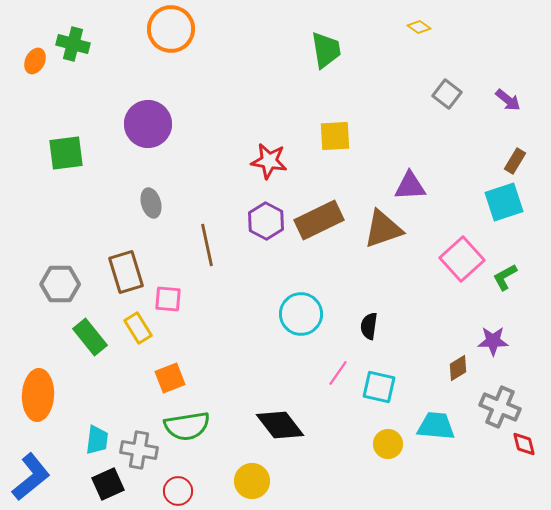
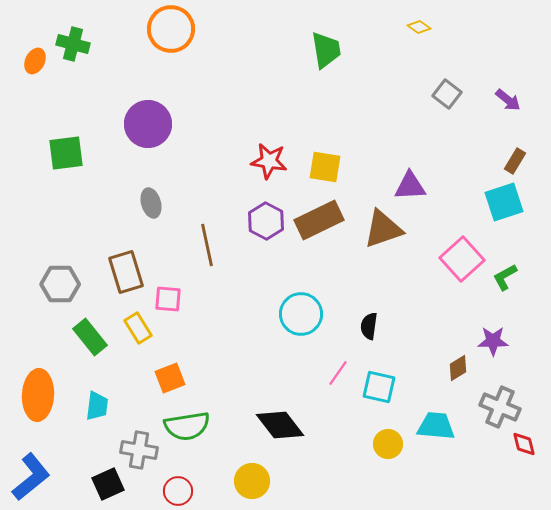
yellow square at (335, 136): moved 10 px left, 31 px down; rotated 12 degrees clockwise
cyan trapezoid at (97, 440): moved 34 px up
